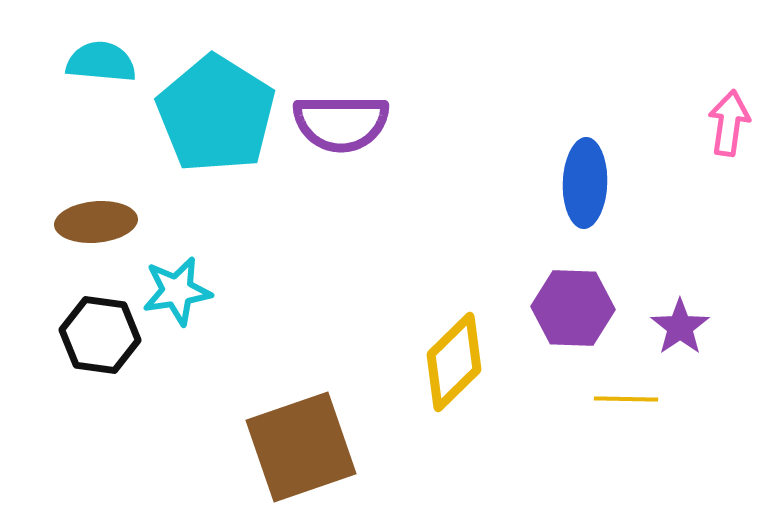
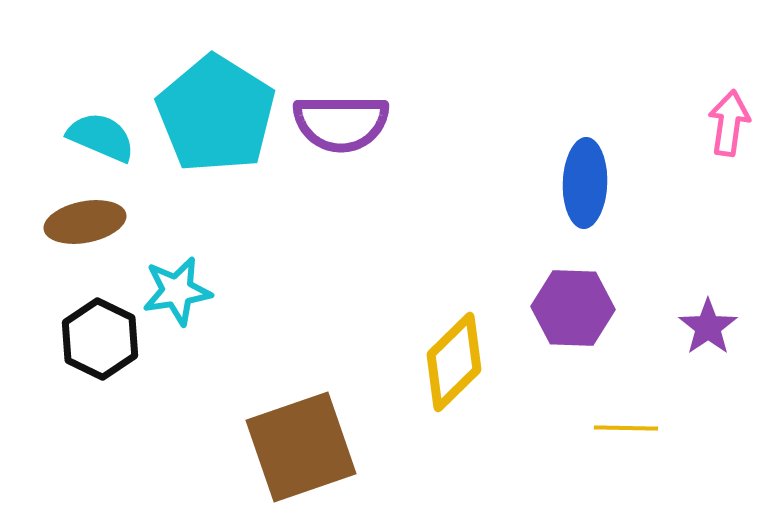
cyan semicircle: moved 75 px down; rotated 18 degrees clockwise
brown ellipse: moved 11 px left; rotated 6 degrees counterclockwise
purple star: moved 28 px right
black hexagon: moved 4 px down; rotated 18 degrees clockwise
yellow line: moved 29 px down
